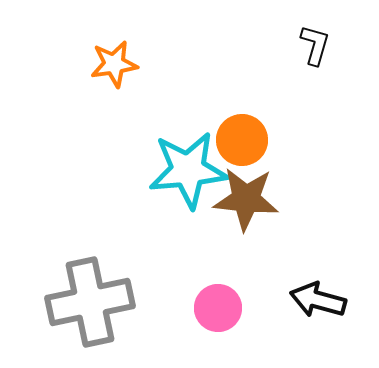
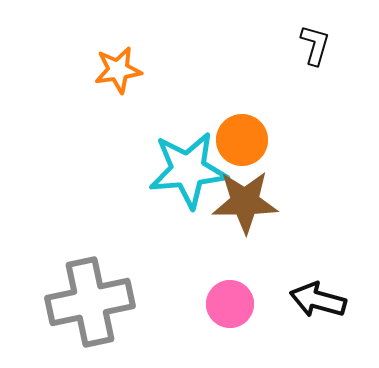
orange star: moved 4 px right, 6 px down
brown star: moved 1 px left, 3 px down; rotated 6 degrees counterclockwise
pink circle: moved 12 px right, 4 px up
